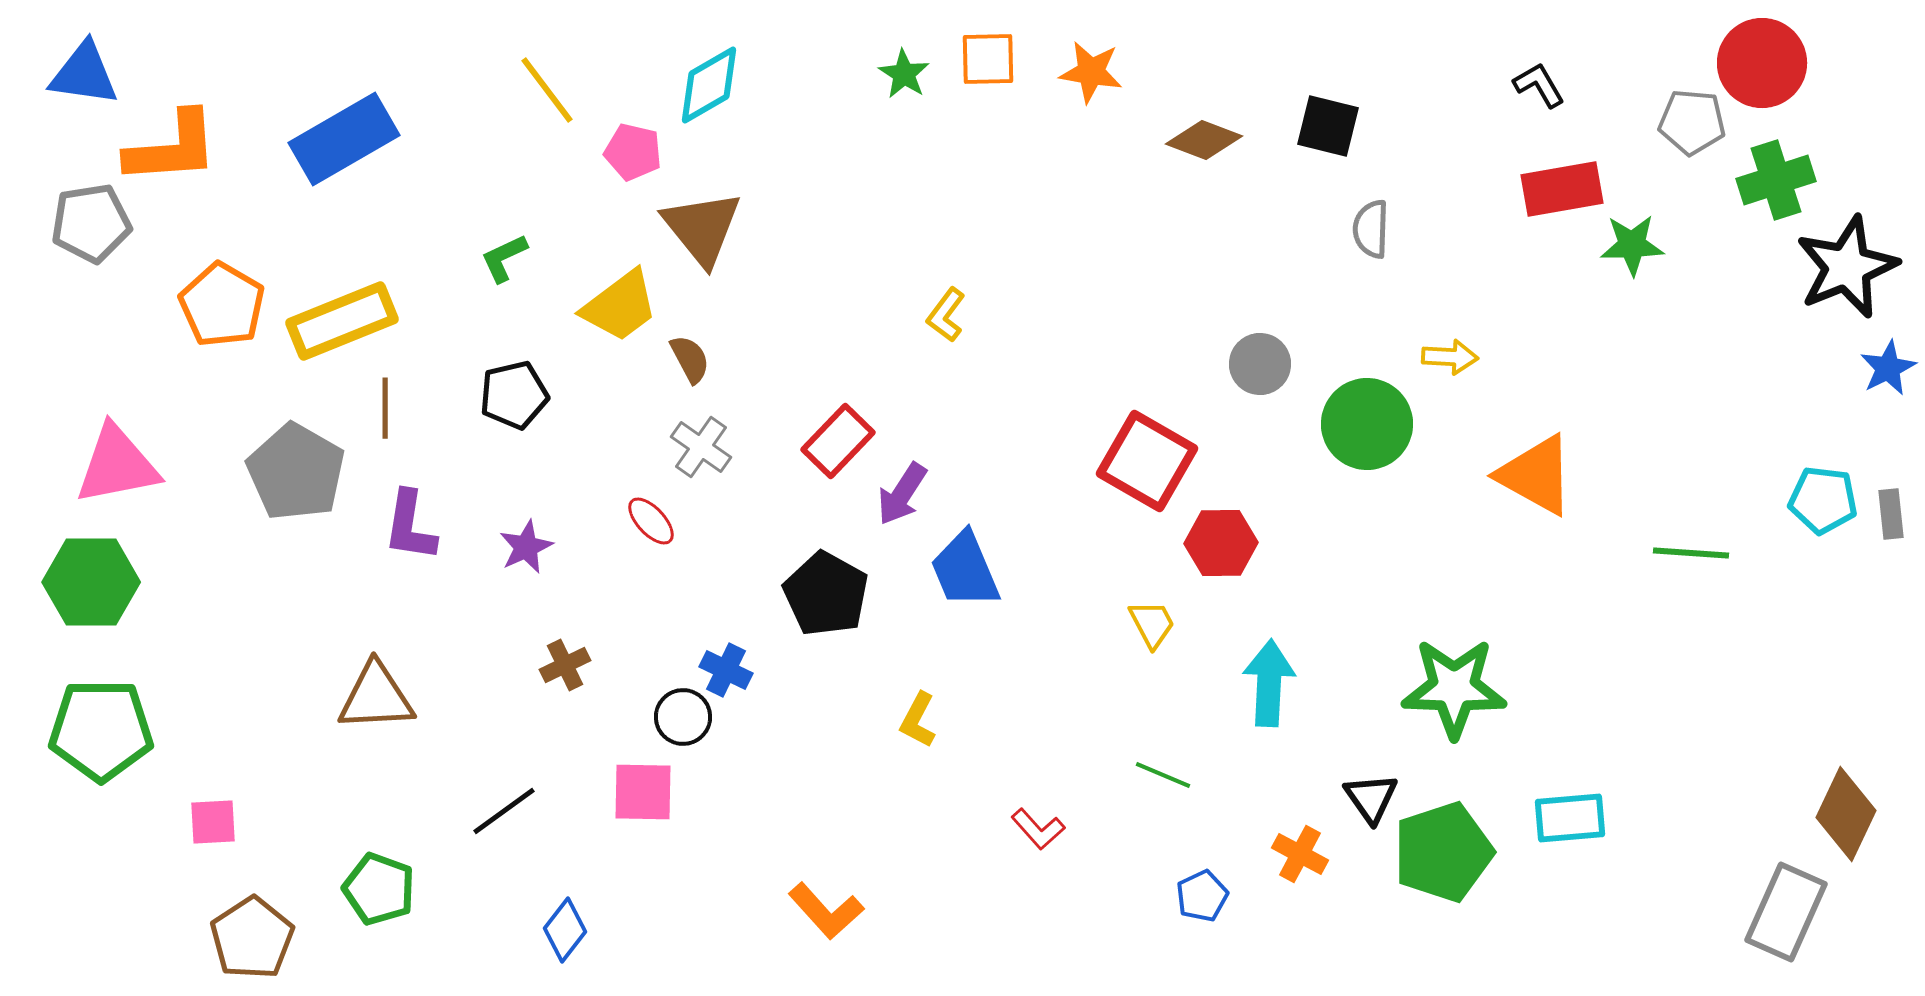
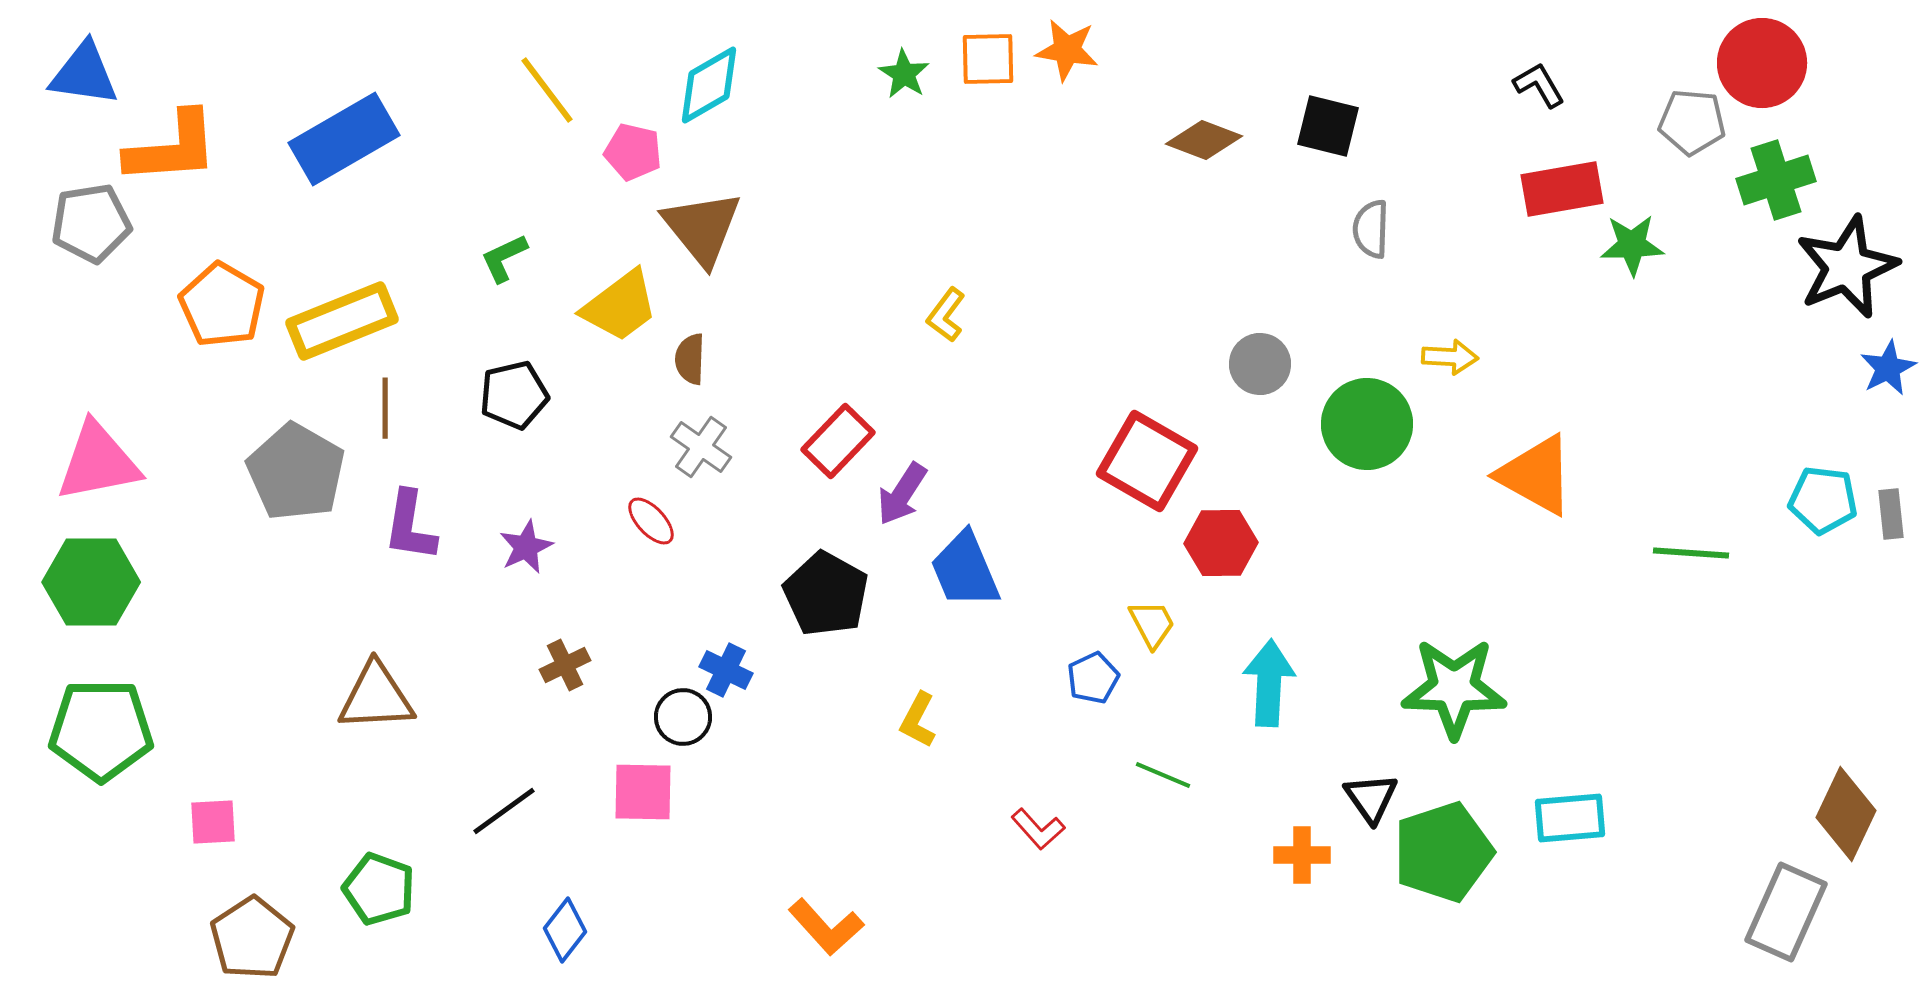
orange star at (1091, 72): moved 24 px left, 22 px up
brown semicircle at (690, 359): rotated 150 degrees counterclockwise
pink triangle at (117, 465): moved 19 px left, 3 px up
orange cross at (1300, 854): moved 2 px right, 1 px down; rotated 28 degrees counterclockwise
blue pentagon at (1202, 896): moved 109 px left, 218 px up
orange L-shape at (826, 911): moved 16 px down
